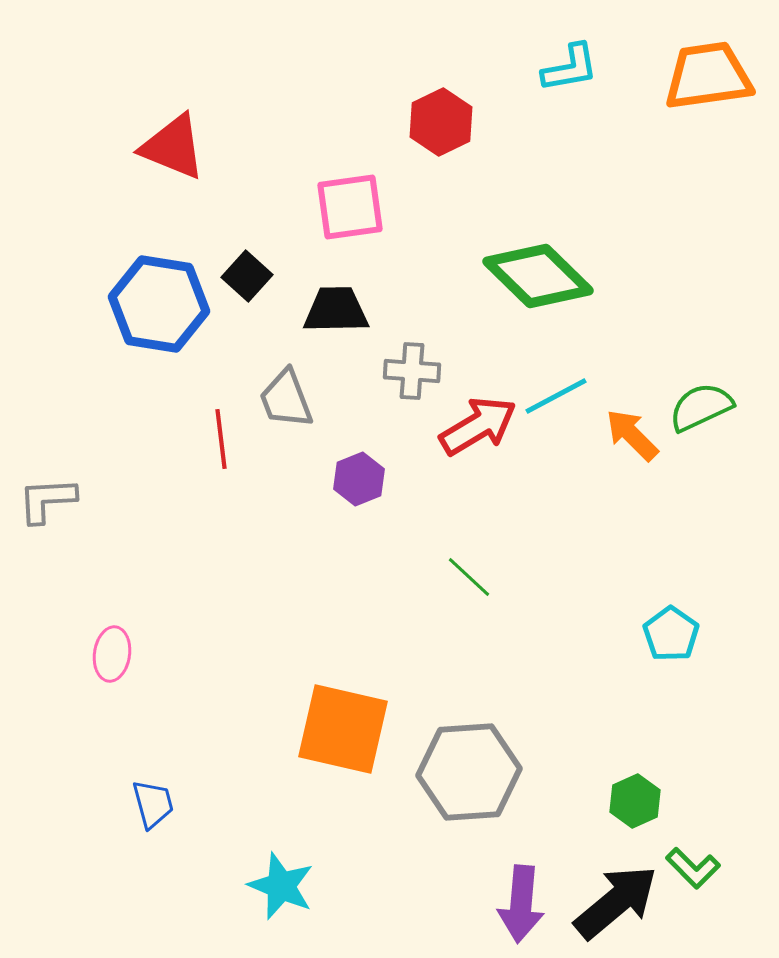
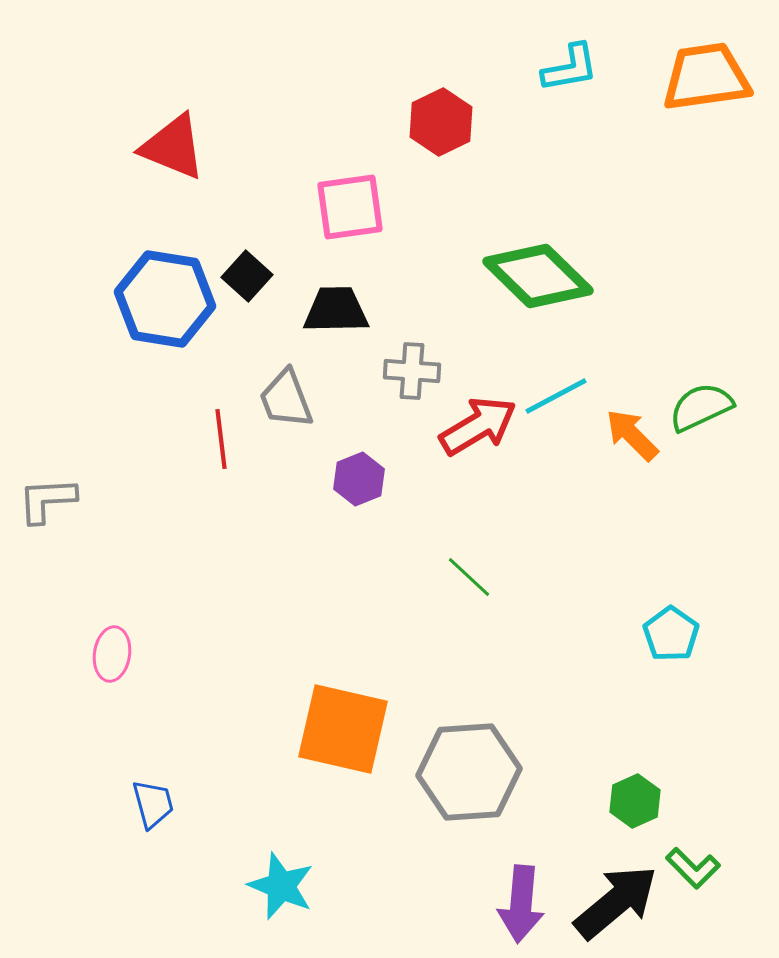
orange trapezoid: moved 2 px left, 1 px down
blue hexagon: moved 6 px right, 5 px up
